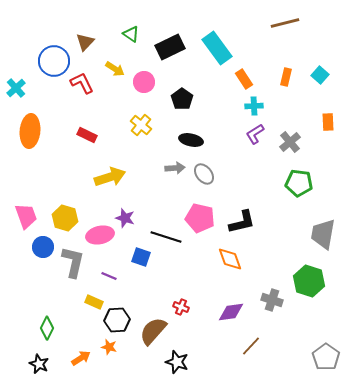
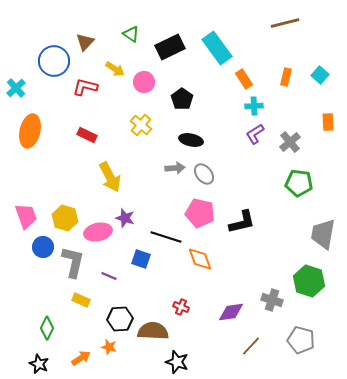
red L-shape at (82, 83): moved 3 px right, 4 px down; rotated 50 degrees counterclockwise
orange ellipse at (30, 131): rotated 8 degrees clockwise
yellow arrow at (110, 177): rotated 80 degrees clockwise
pink pentagon at (200, 218): moved 5 px up
pink ellipse at (100, 235): moved 2 px left, 3 px up
blue square at (141, 257): moved 2 px down
orange diamond at (230, 259): moved 30 px left
yellow rectangle at (94, 302): moved 13 px left, 2 px up
black hexagon at (117, 320): moved 3 px right, 1 px up
brown semicircle at (153, 331): rotated 52 degrees clockwise
gray pentagon at (326, 357): moved 25 px left, 17 px up; rotated 20 degrees counterclockwise
